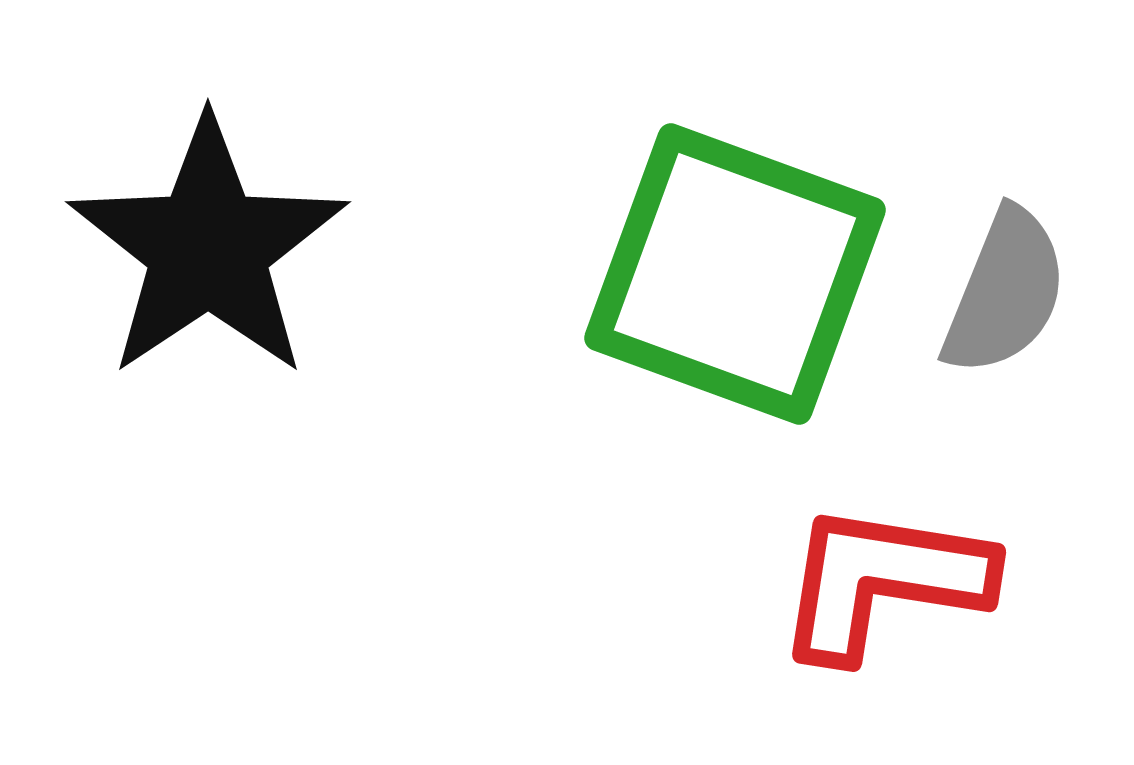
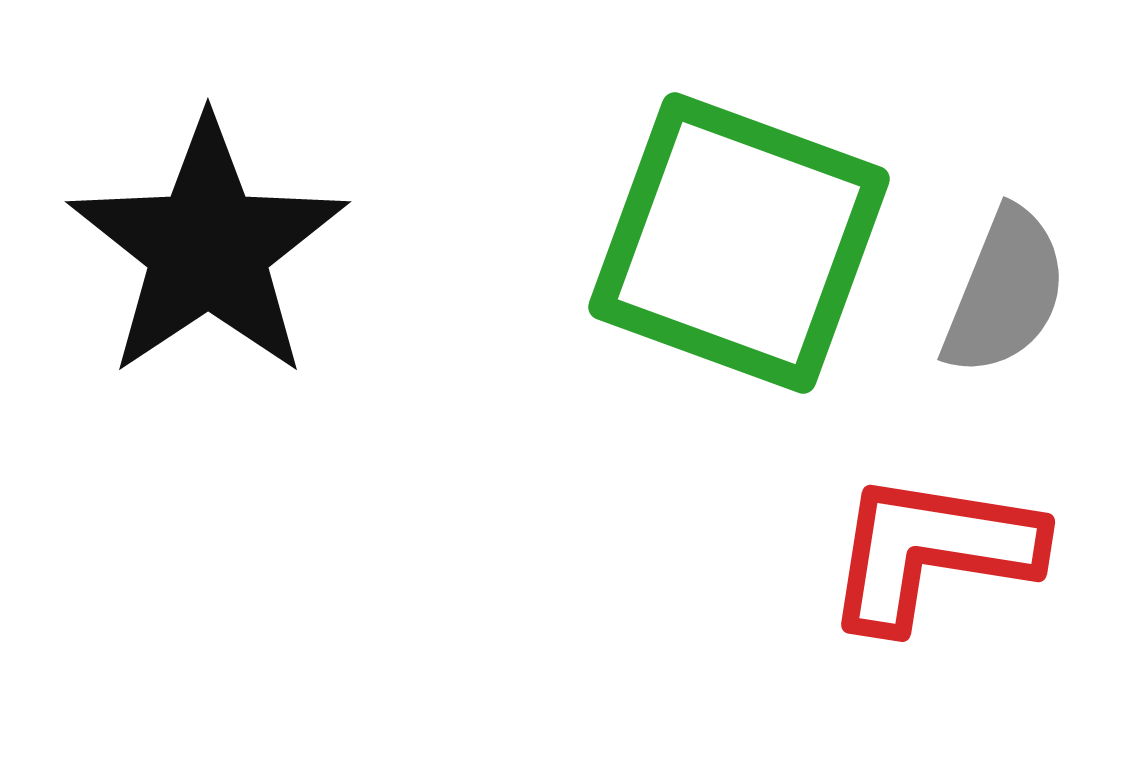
green square: moved 4 px right, 31 px up
red L-shape: moved 49 px right, 30 px up
